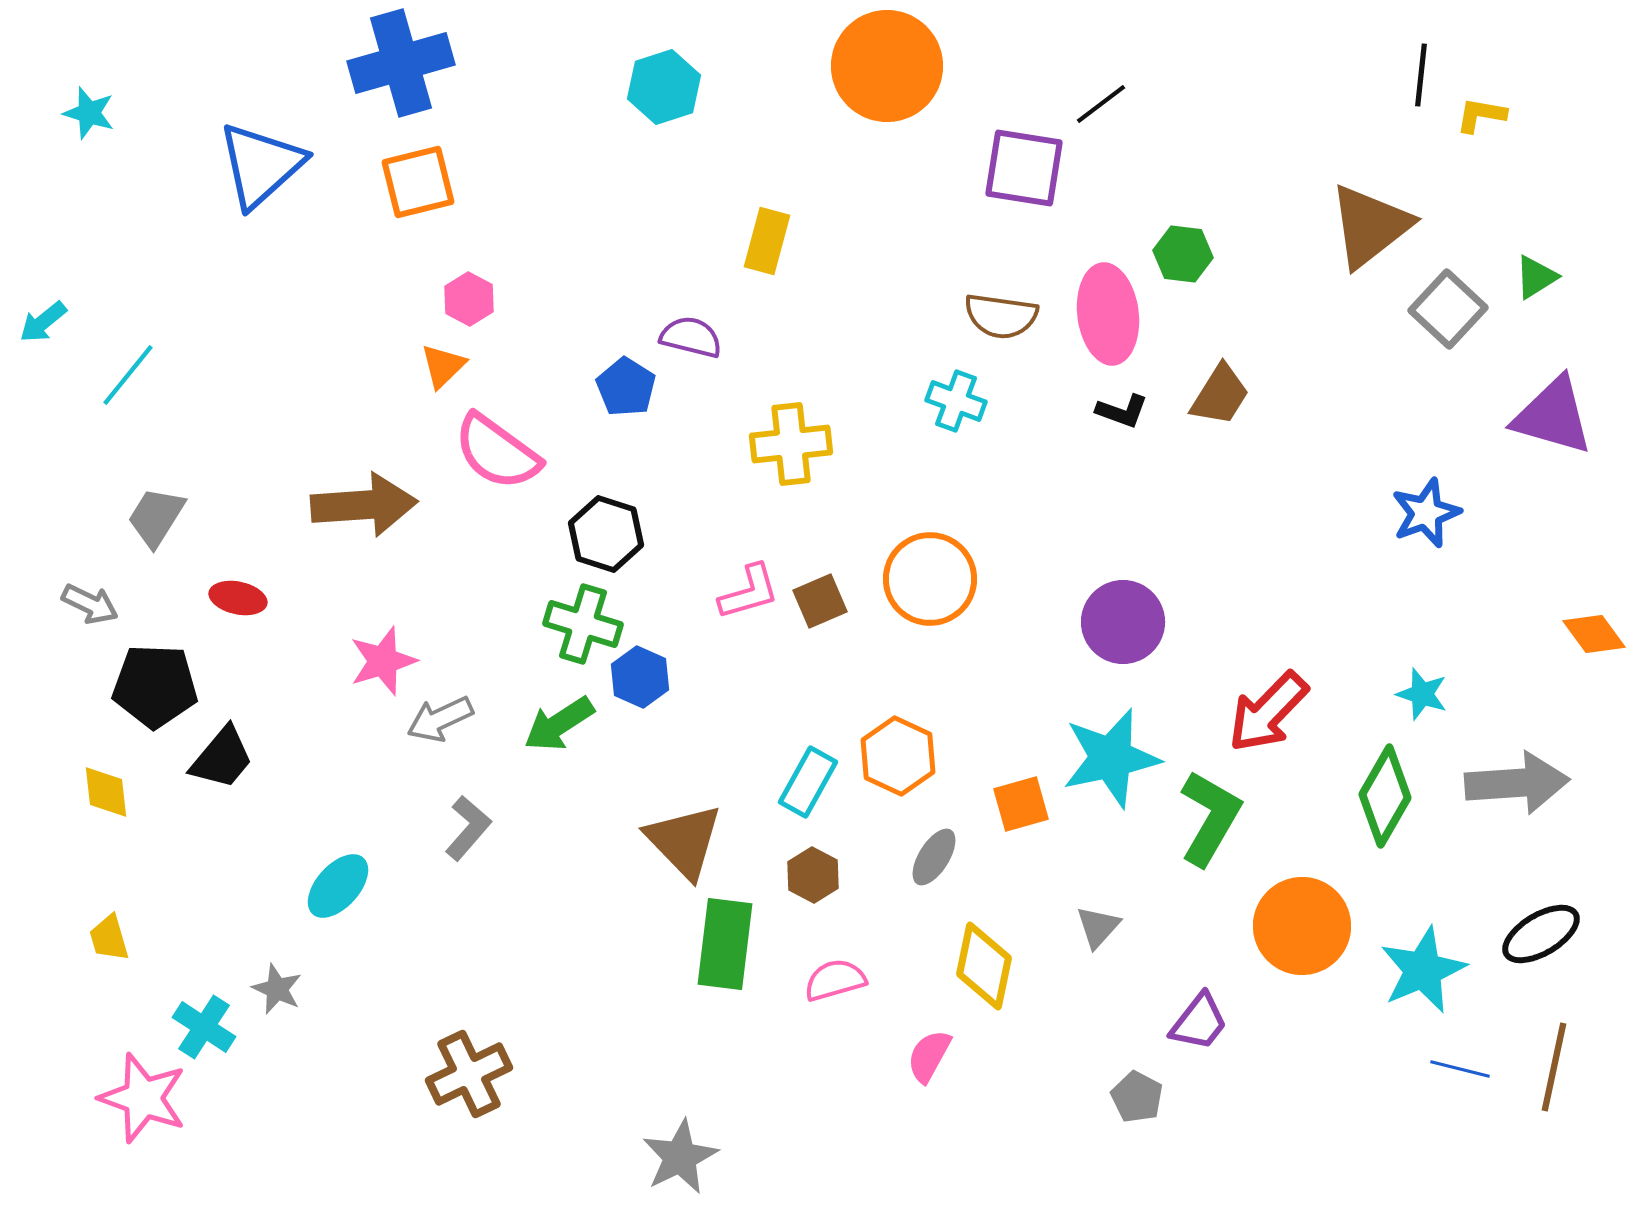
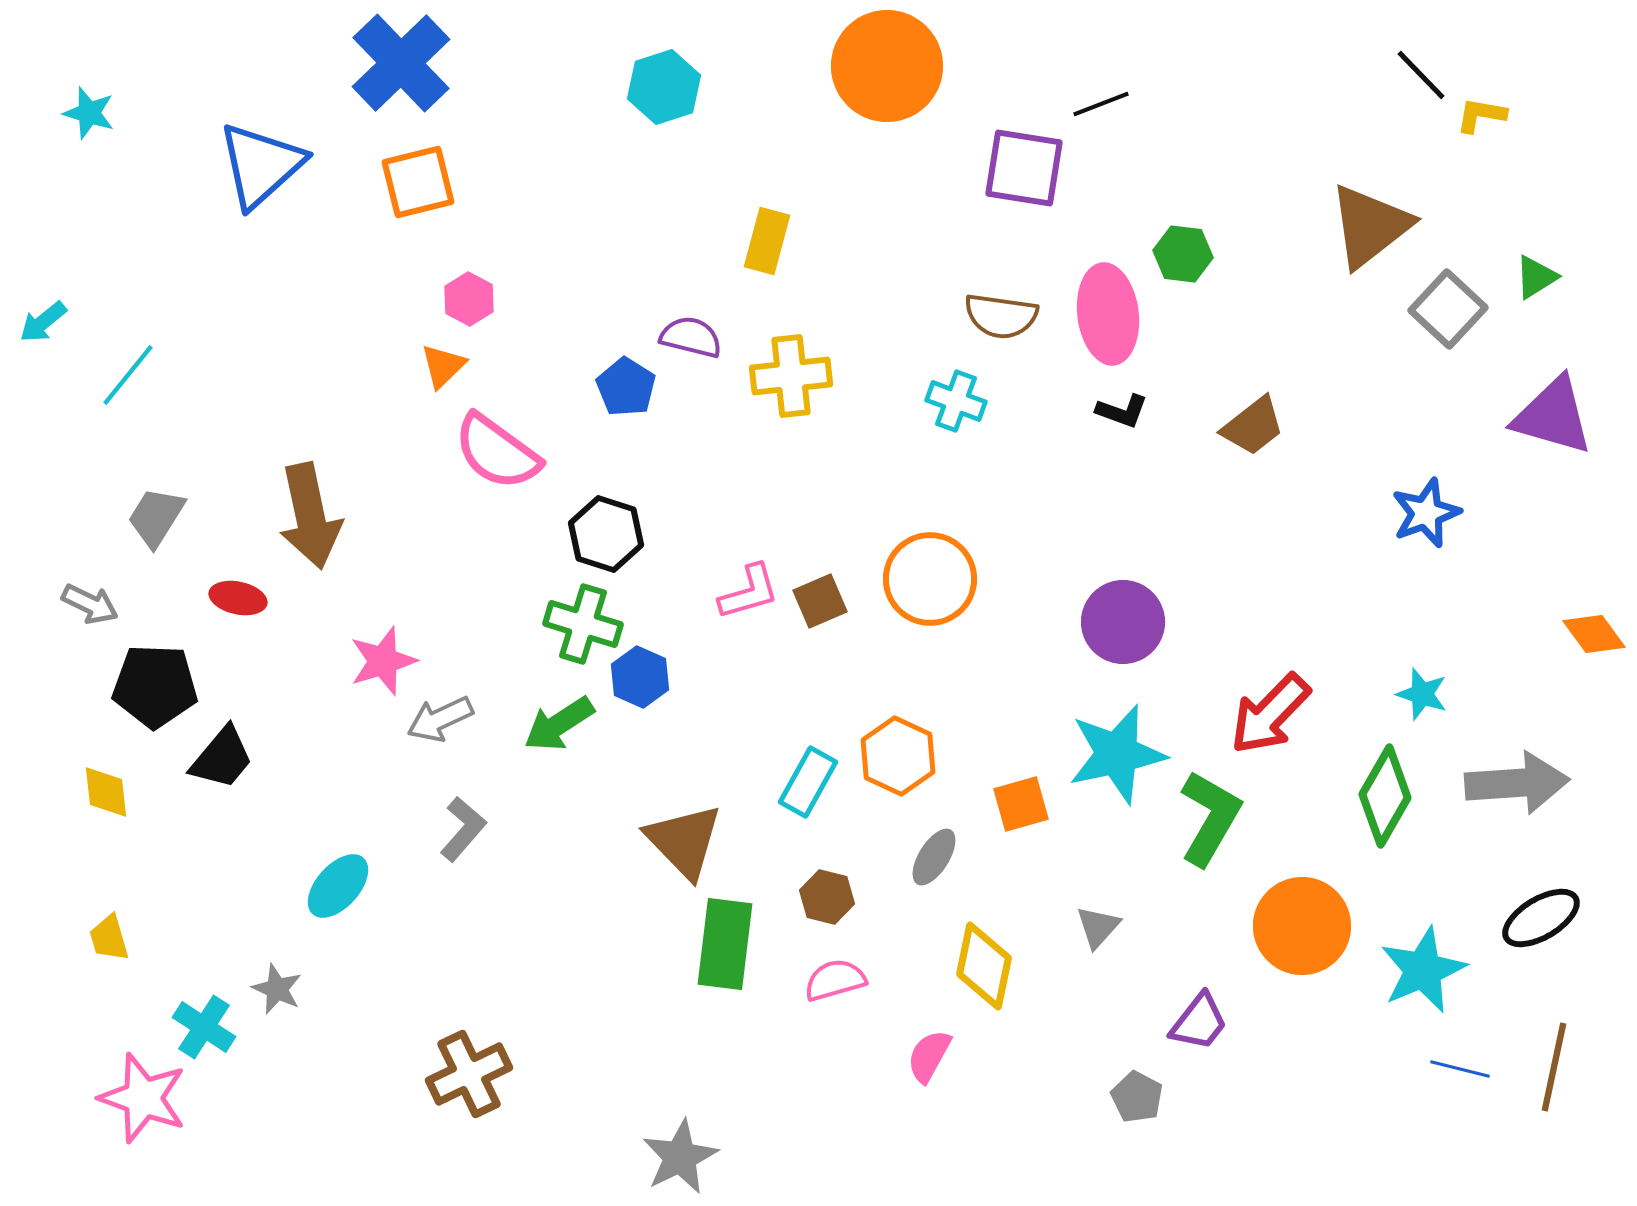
blue cross at (401, 63): rotated 28 degrees counterclockwise
black line at (1421, 75): rotated 50 degrees counterclockwise
black line at (1101, 104): rotated 16 degrees clockwise
brown trapezoid at (1220, 395): moved 33 px right, 31 px down; rotated 20 degrees clockwise
yellow cross at (791, 444): moved 68 px up
brown arrow at (364, 505): moved 54 px left, 11 px down; rotated 82 degrees clockwise
red arrow at (1268, 712): moved 2 px right, 2 px down
cyan star at (1111, 758): moved 6 px right, 4 px up
gray L-shape at (468, 828): moved 5 px left, 1 px down
brown hexagon at (813, 875): moved 14 px right, 22 px down; rotated 14 degrees counterclockwise
black ellipse at (1541, 934): moved 16 px up
